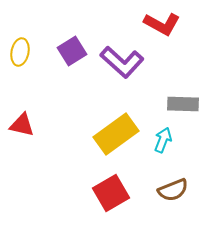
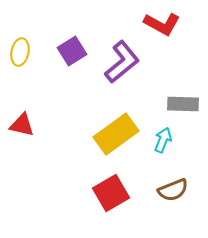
purple L-shape: rotated 81 degrees counterclockwise
